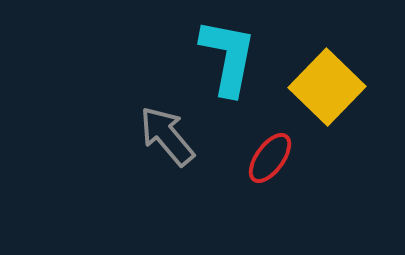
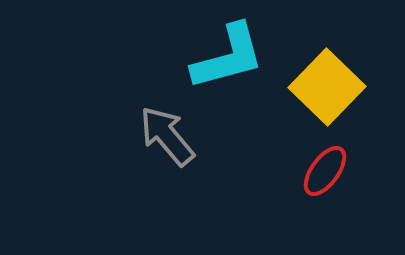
cyan L-shape: rotated 64 degrees clockwise
red ellipse: moved 55 px right, 13 px down
